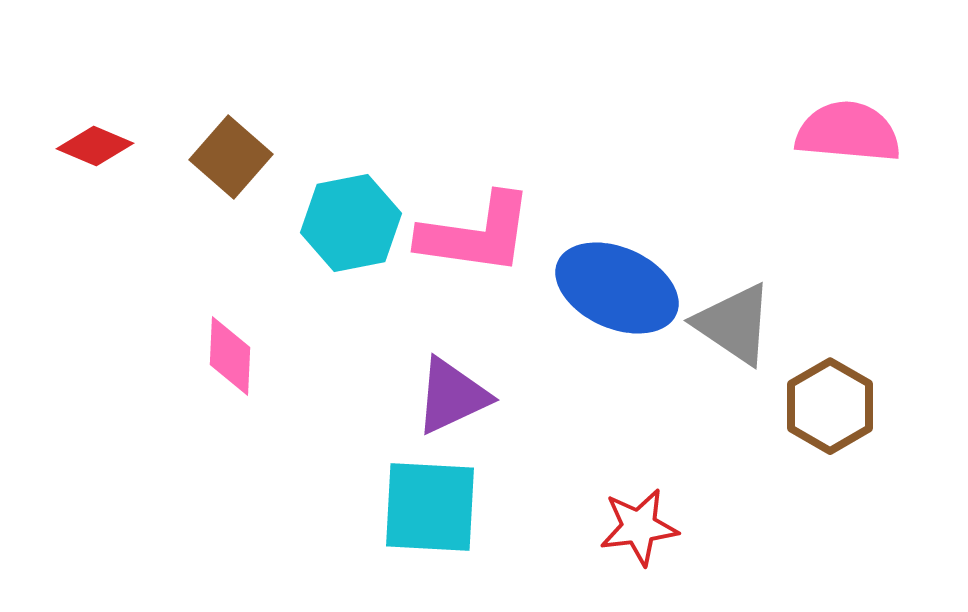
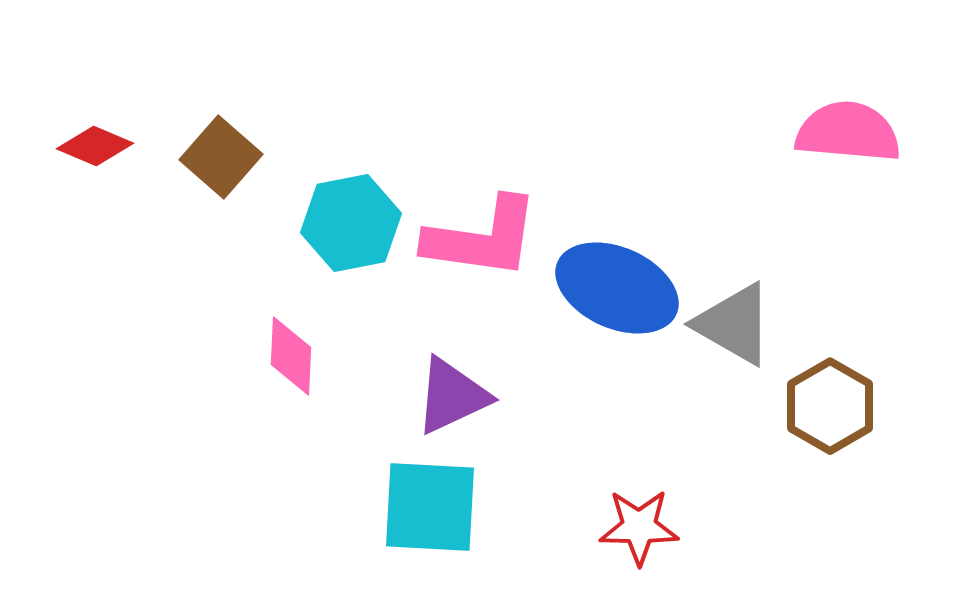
brown square: moved 10 px left
pink L-shape: moved 6 px right, 4 px down
gray triangle: rotated 4 degrees counterclockwise
pink diamond: moved 61 px right
red star: rotated 8 degrees clockwise
